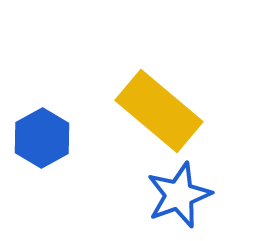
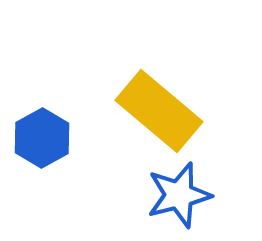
blue star: rotated 6 degrees clockwise
